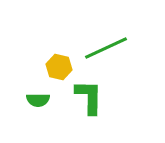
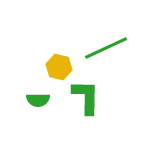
green L-shape: moved 3 px left
